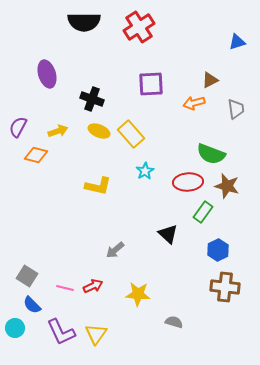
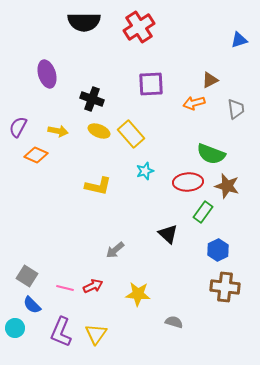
blue triangle: moved 2 px right, 2 px up
yellow arrow: rotated 30 degrees clockwise
orange diamond: rotated 10 degrees clockwise
cyan star: rotated 12 degrees clockwise
purple L-shape: rotated 48 degrees clockwise
